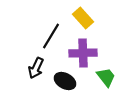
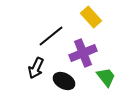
yellow rectangle: moved 8 px right, 1 px up
black line: rotated 20 degrees clockwise
purple cross: rotated 20 degrees counterclockwise
black ellipse: moved 1 px left
